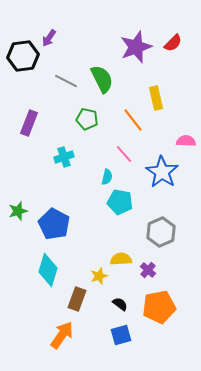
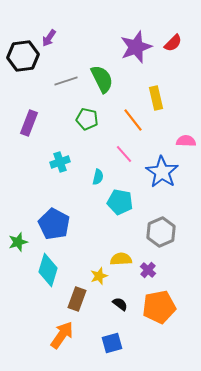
gray line: rotated 45 degrees counterclockwise
cyan cross: moved 4 px left, 5 px down
cyan semicircle: moved 9 px left
green star: moved 31 px down
blue square: moved 9 px left, 8 px down
